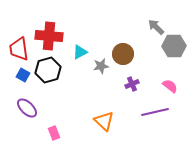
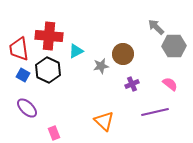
cyan triangle: moved 4 px left, 1 px up
black hexagon: rotated 20 degrees counterclockwise
pink semicircle: moved 2 px up
